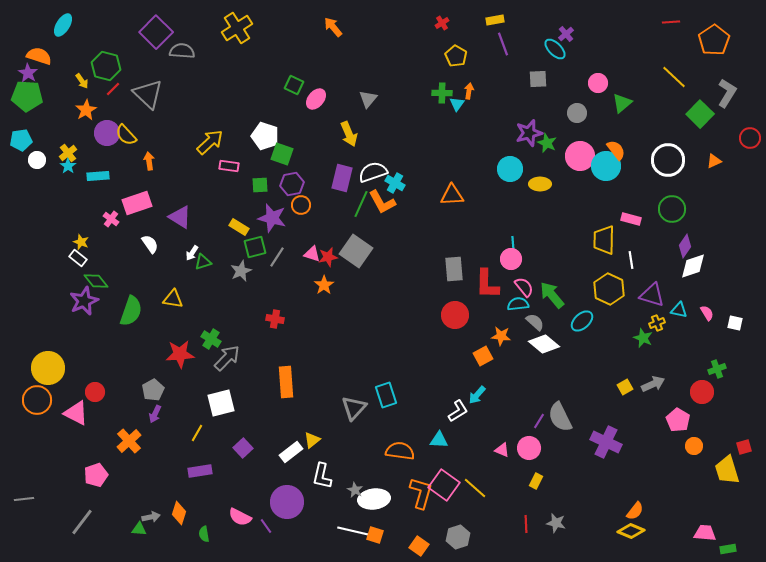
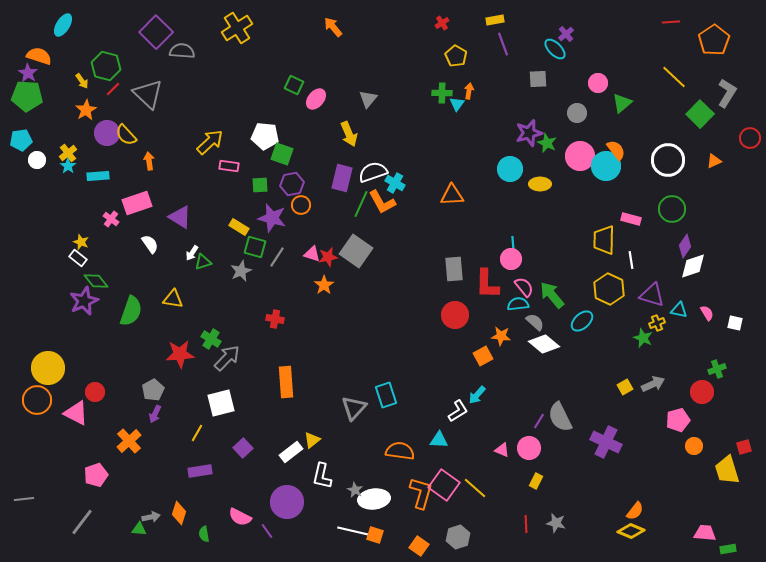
white pentagon at (265, 136): rotated 12 degrees counterclockwise
green square at (255, 247): rotated 30 degrees clockwise
pink pentagon at (678, 420): rotated 25 degrees clockwise
purple line at (266, 526): moved 1 px right, 5 px down
